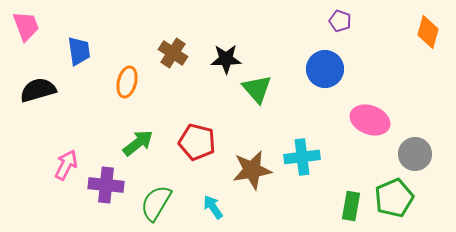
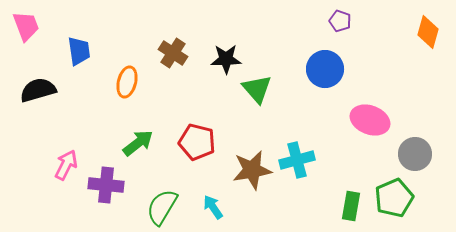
cyan cross: moved 5 px left, 3 px down; rotated 8 degrees counterclockwise
green semicircle: moved 6 px right, 4 px down
